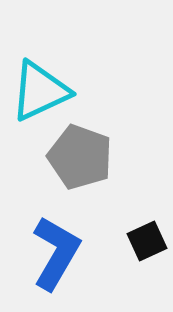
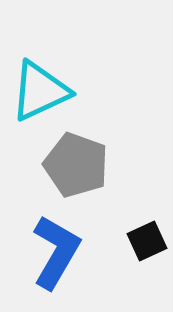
gray pentagon: moved 4 px left, 8 px down
blue L-shape: moved 1 px up
